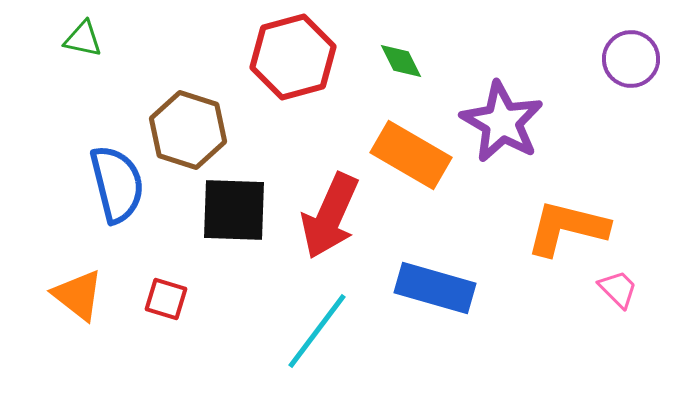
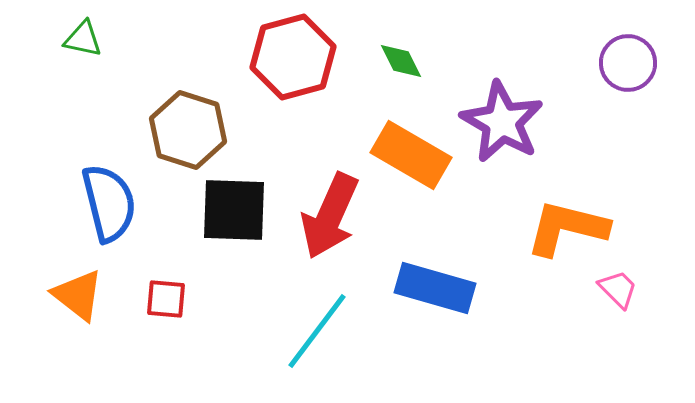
purple circle: moved 3 px left, 4 px down
blue semicircle: moved 8 px left, 19 px down
red square: rotated 12 degrees counterclockwise
